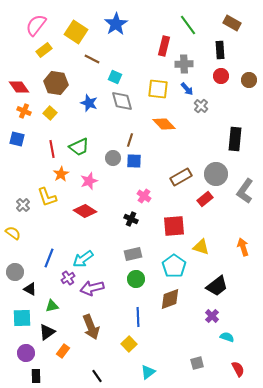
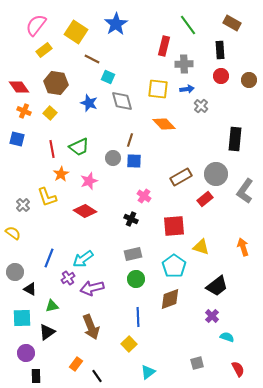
cyan square at (115, 77): moved 7 px left
blue arrow at (187, 89): rotated 56 degrees counterclockwise
orange rectangle at (63, 351): moved 13 px right, 13 px down
